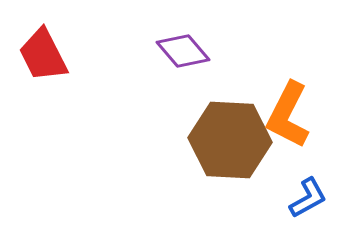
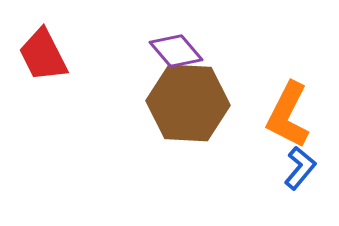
purple diamond: moved 7 px left
brown hexagon: moved 42 px left, 37 px up
blue L-shape: moved 8 px left, 30 px up; rotated 21 degrees counterclockwise
